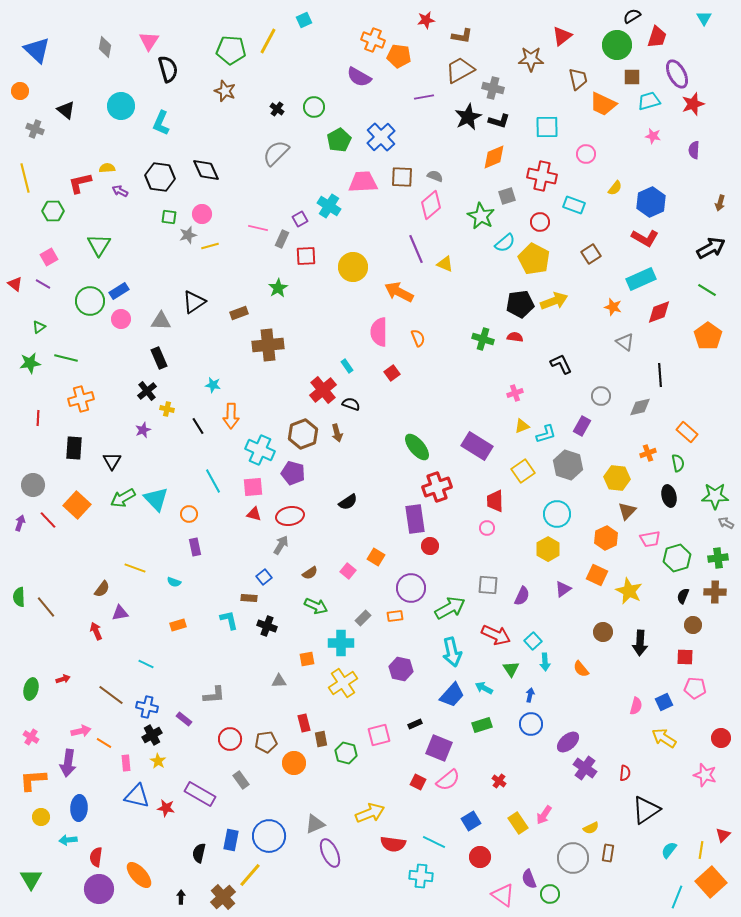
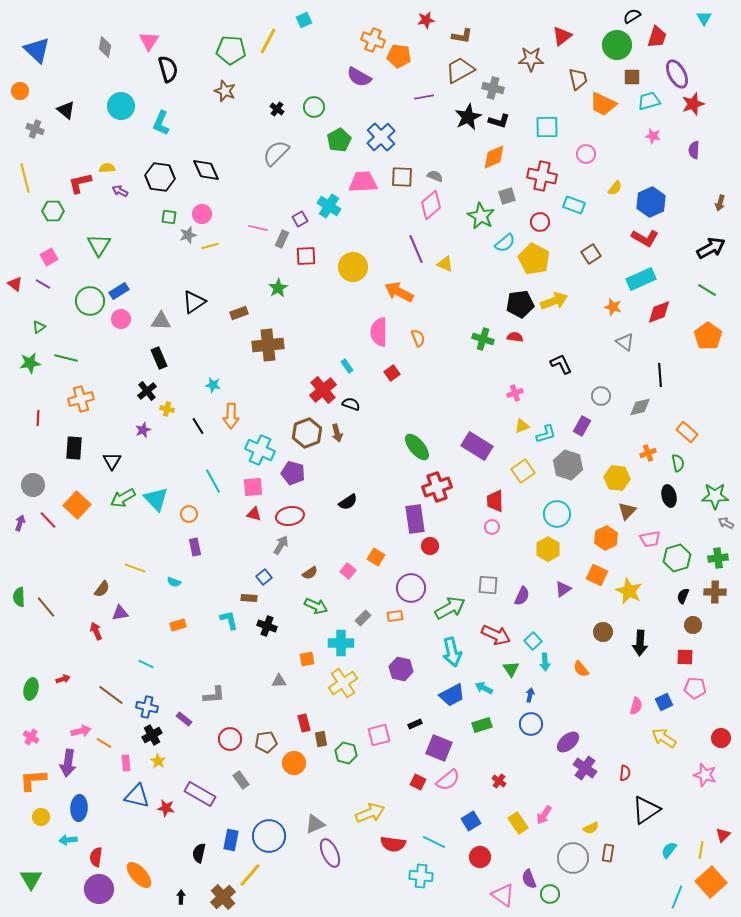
brown hexagon at (303, 434): moved 4 px right, 1 px up
pink circle at (487, 528): moved 5 px right, 1 px up
blue trapezoid at (452, 695): rotated 20 degrees clockwise
